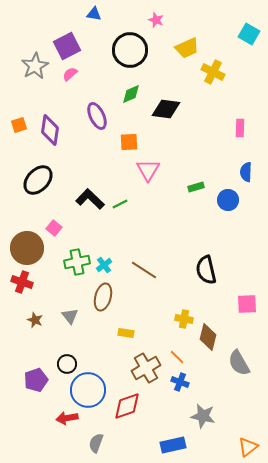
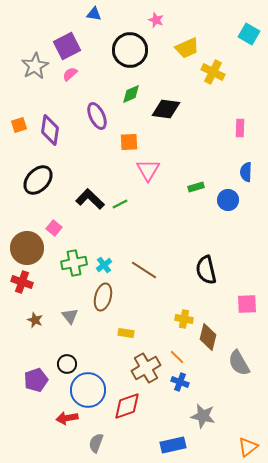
green cross at (77, 262): moved 3 px left, 1 px down
